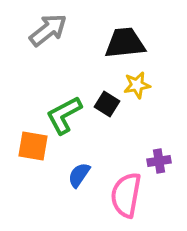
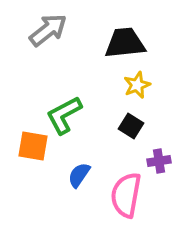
yellow star: rotated 12 degrees counterclockwise
black square: moved 24 px right, 22 px down
